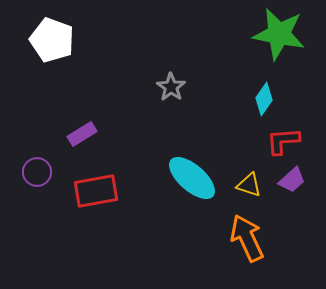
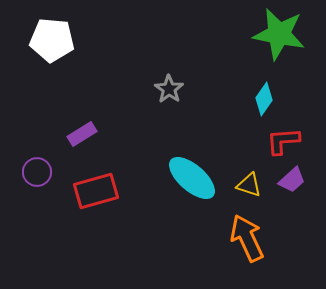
white pentagon: rotated 15 degrees counterclockwise
gray star: moved 2 px left, 2 px down
red rectangle: rotated 6 degrees counterclockwise
